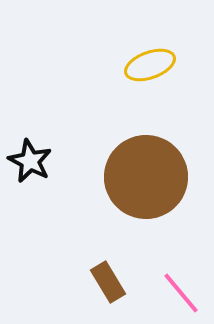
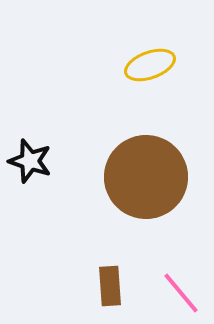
black star: rotated 9 degrees counterclockwise
brown rectangle: moved 2 px right, 4 px down; rotated 27 degrees clockwise
